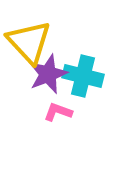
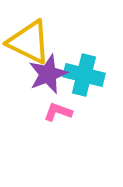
yellow triangle: rotated 21 degrees counterclockwise
cyan cross: moved 1 px right, 1 px up
